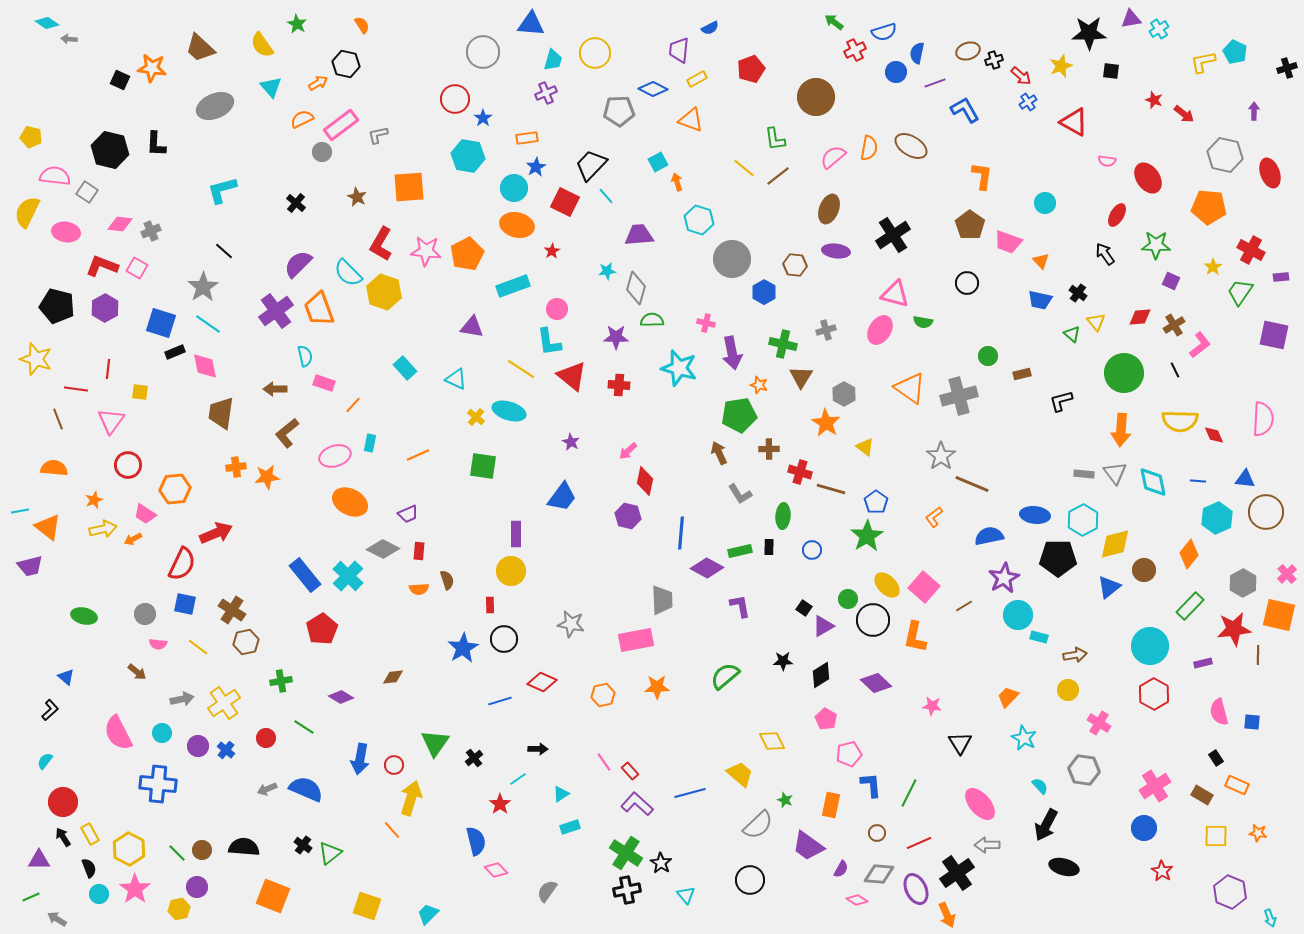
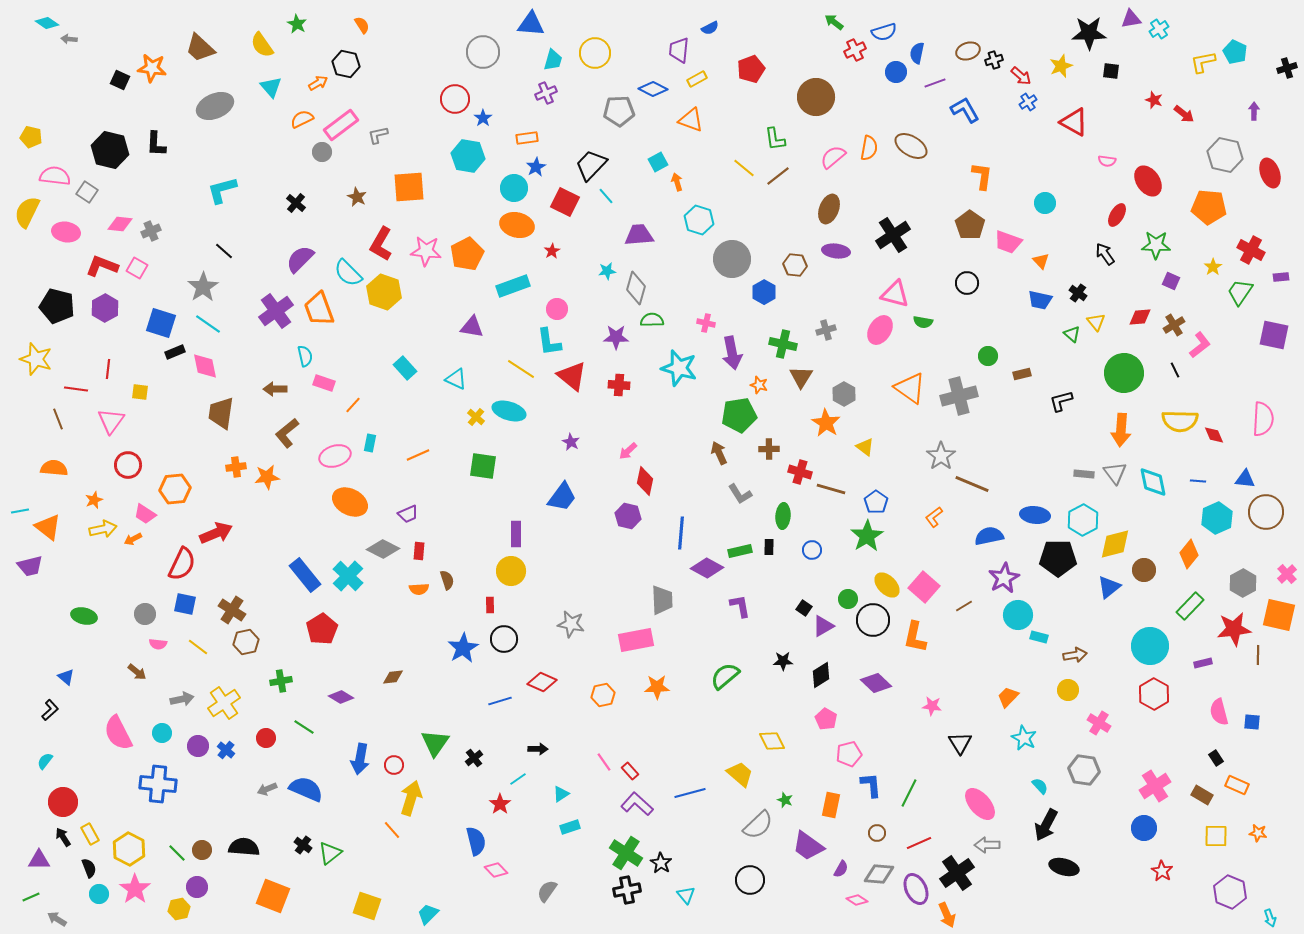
red ellipse at (1148, 178): moved 3 px down
purple semicircle at (298, 264): moved 2 px right, 5 px up
